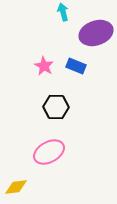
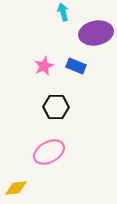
purple ellipse: rotated 8 degrees clockwise
pink star: rotated 18 degrees clockwise
yellow diamond: moved 1 px down
